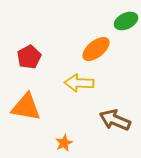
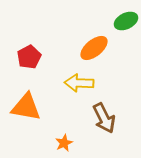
orange ellipse: moved 2 px left, 1 px up
brown arrow: moved 11 px left, 2 px up; rotated 140 degrees counterclockwise
